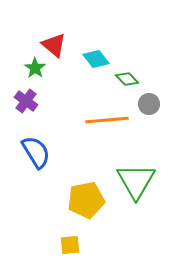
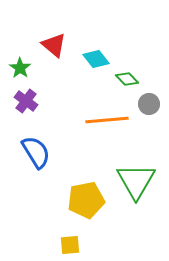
green star: moved 15 px left
